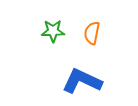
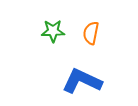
orange semicircle: moved 1 px left
